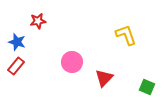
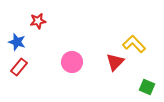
yellow L-shape: moved 8 px right, 9 px down; rotated 25 degrees counterclockwise
red rectangle: moved 3 px right, 1 px down
red triangle: moved 11 px right, 16 px up
